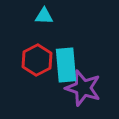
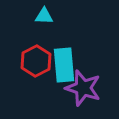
red hexagon: moved 1 px left, 1 px down
cyan rectangle: moved 2 px left
